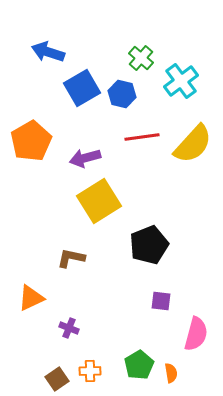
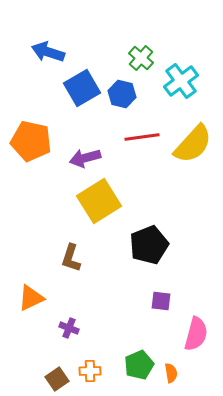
orange pentagon: rotated 30 degrees counterclockwise
brown L-shape: rotated 84 degrees counterclockwise
green pentagon: rotated 8 degrees clockwise
